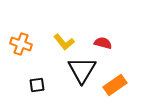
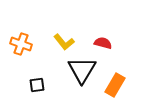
orange rectangle: rotated 25 degrees counterclockwise
